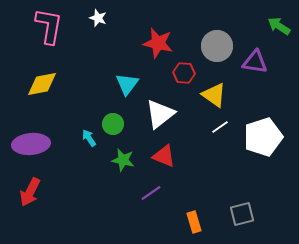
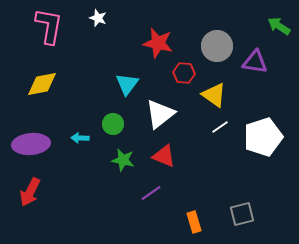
cyan arrow: moved 9 px left; rotated 54 degrees counterclockwise
